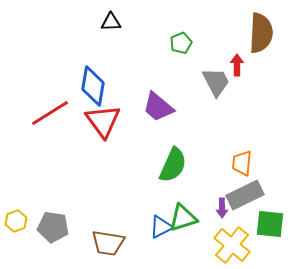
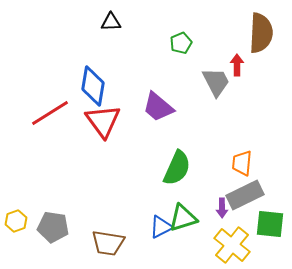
green semicircle: moved 4 px right, 3 px down
